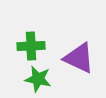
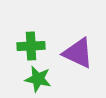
purple triangle: moved 1 px left, 5 px up
